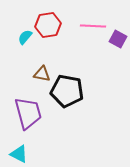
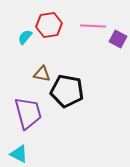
red hexagon: moved 1 px right
